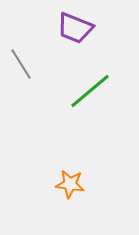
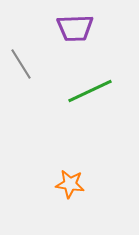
purple trapezoid: rotated 24 degrees counterclockwise
green line: rotated 15 degrees clockwise
